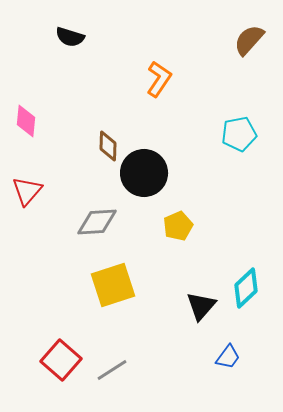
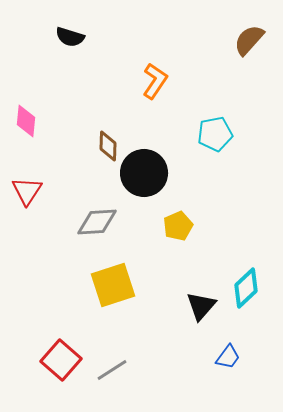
orange L-shape: moved 4 px left, 2 px down
cyan pentagon: moved 24 px left
red triangle: rotated 8 degrees counterclockwise
